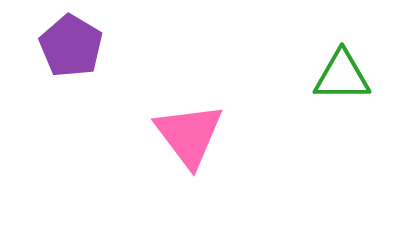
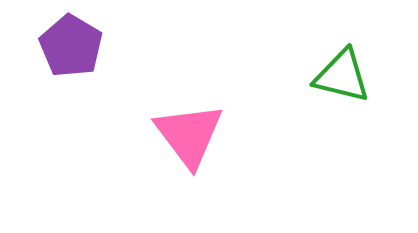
green triangle: rotated 14 degrees clockwise
